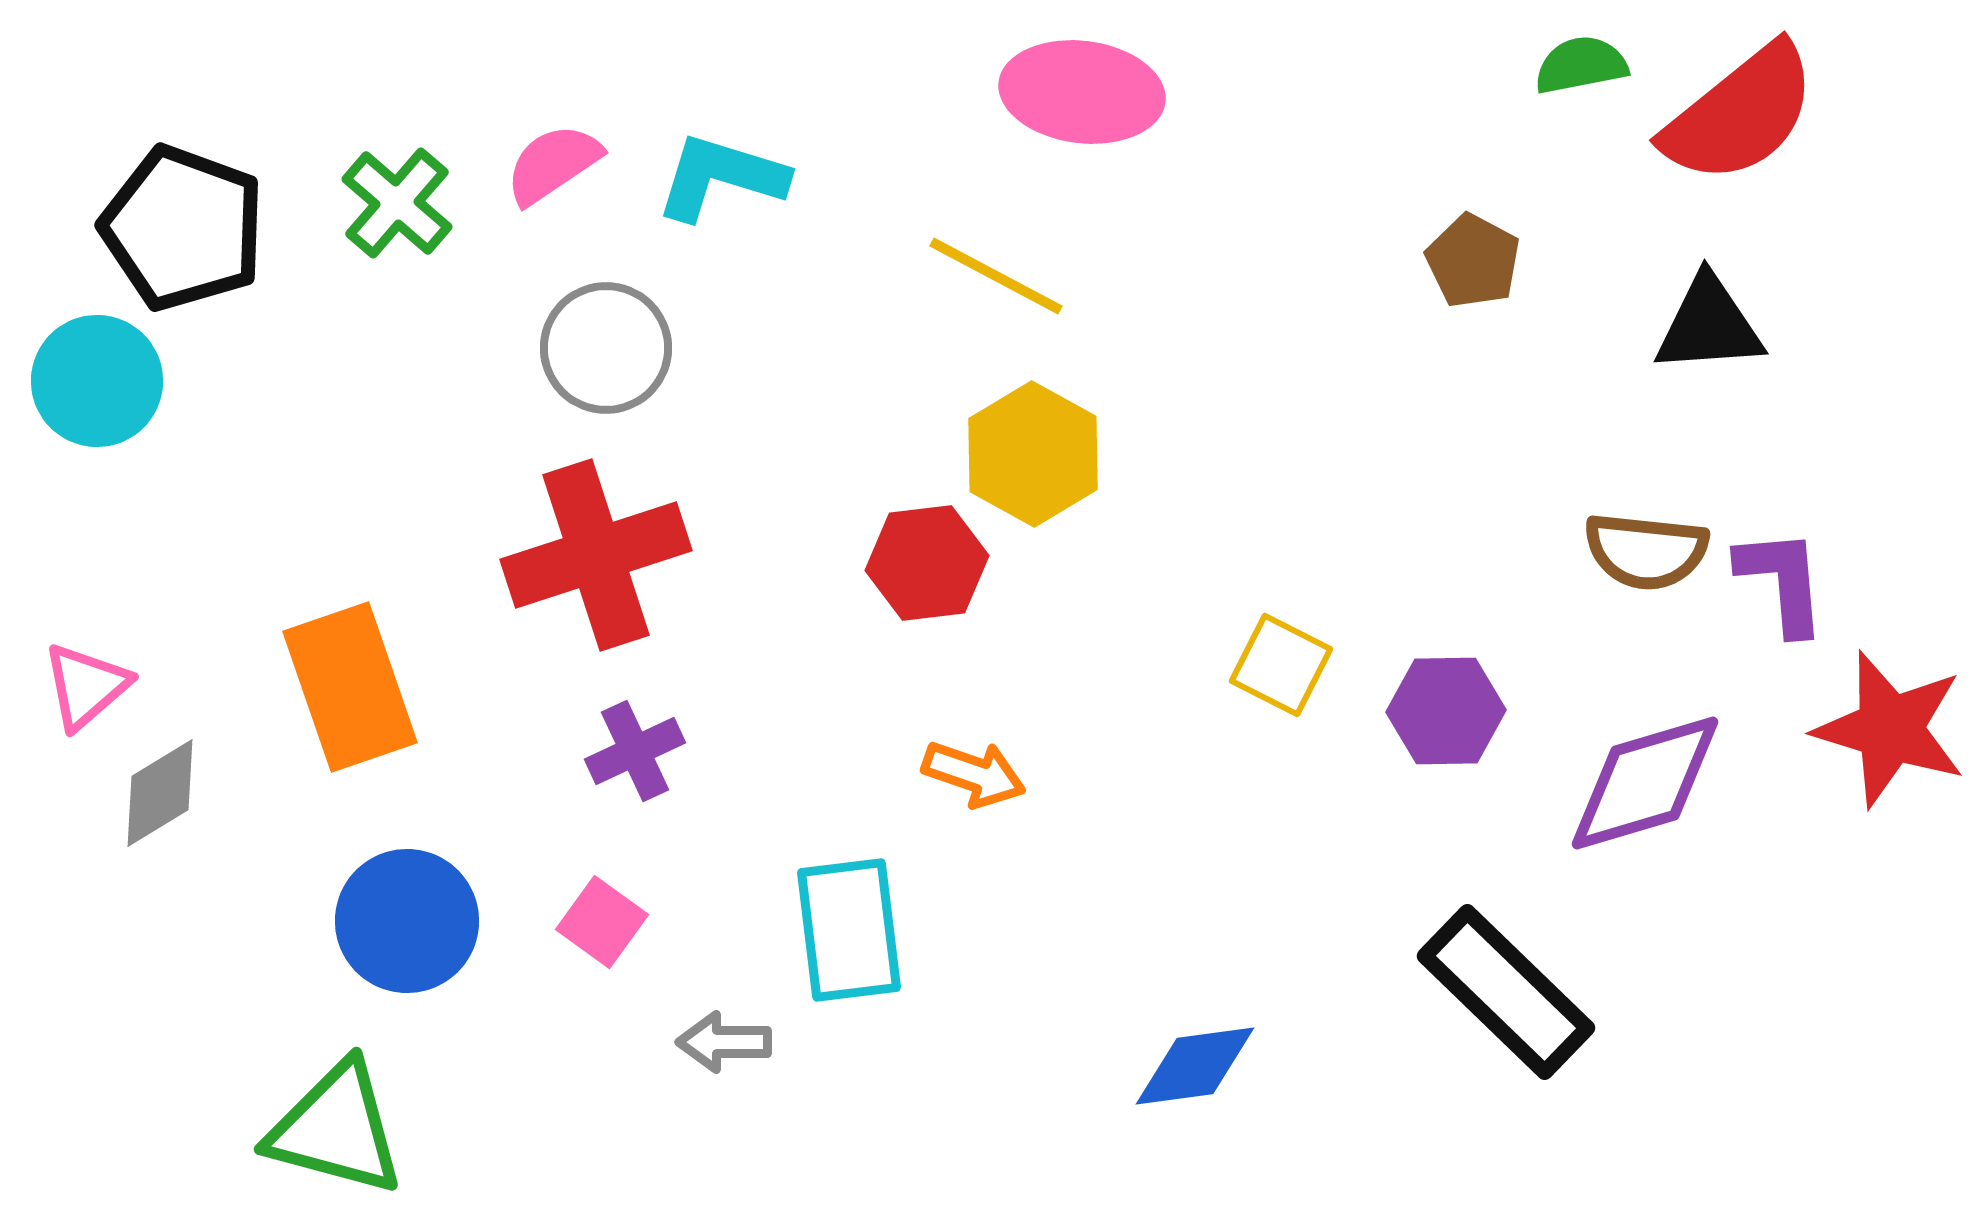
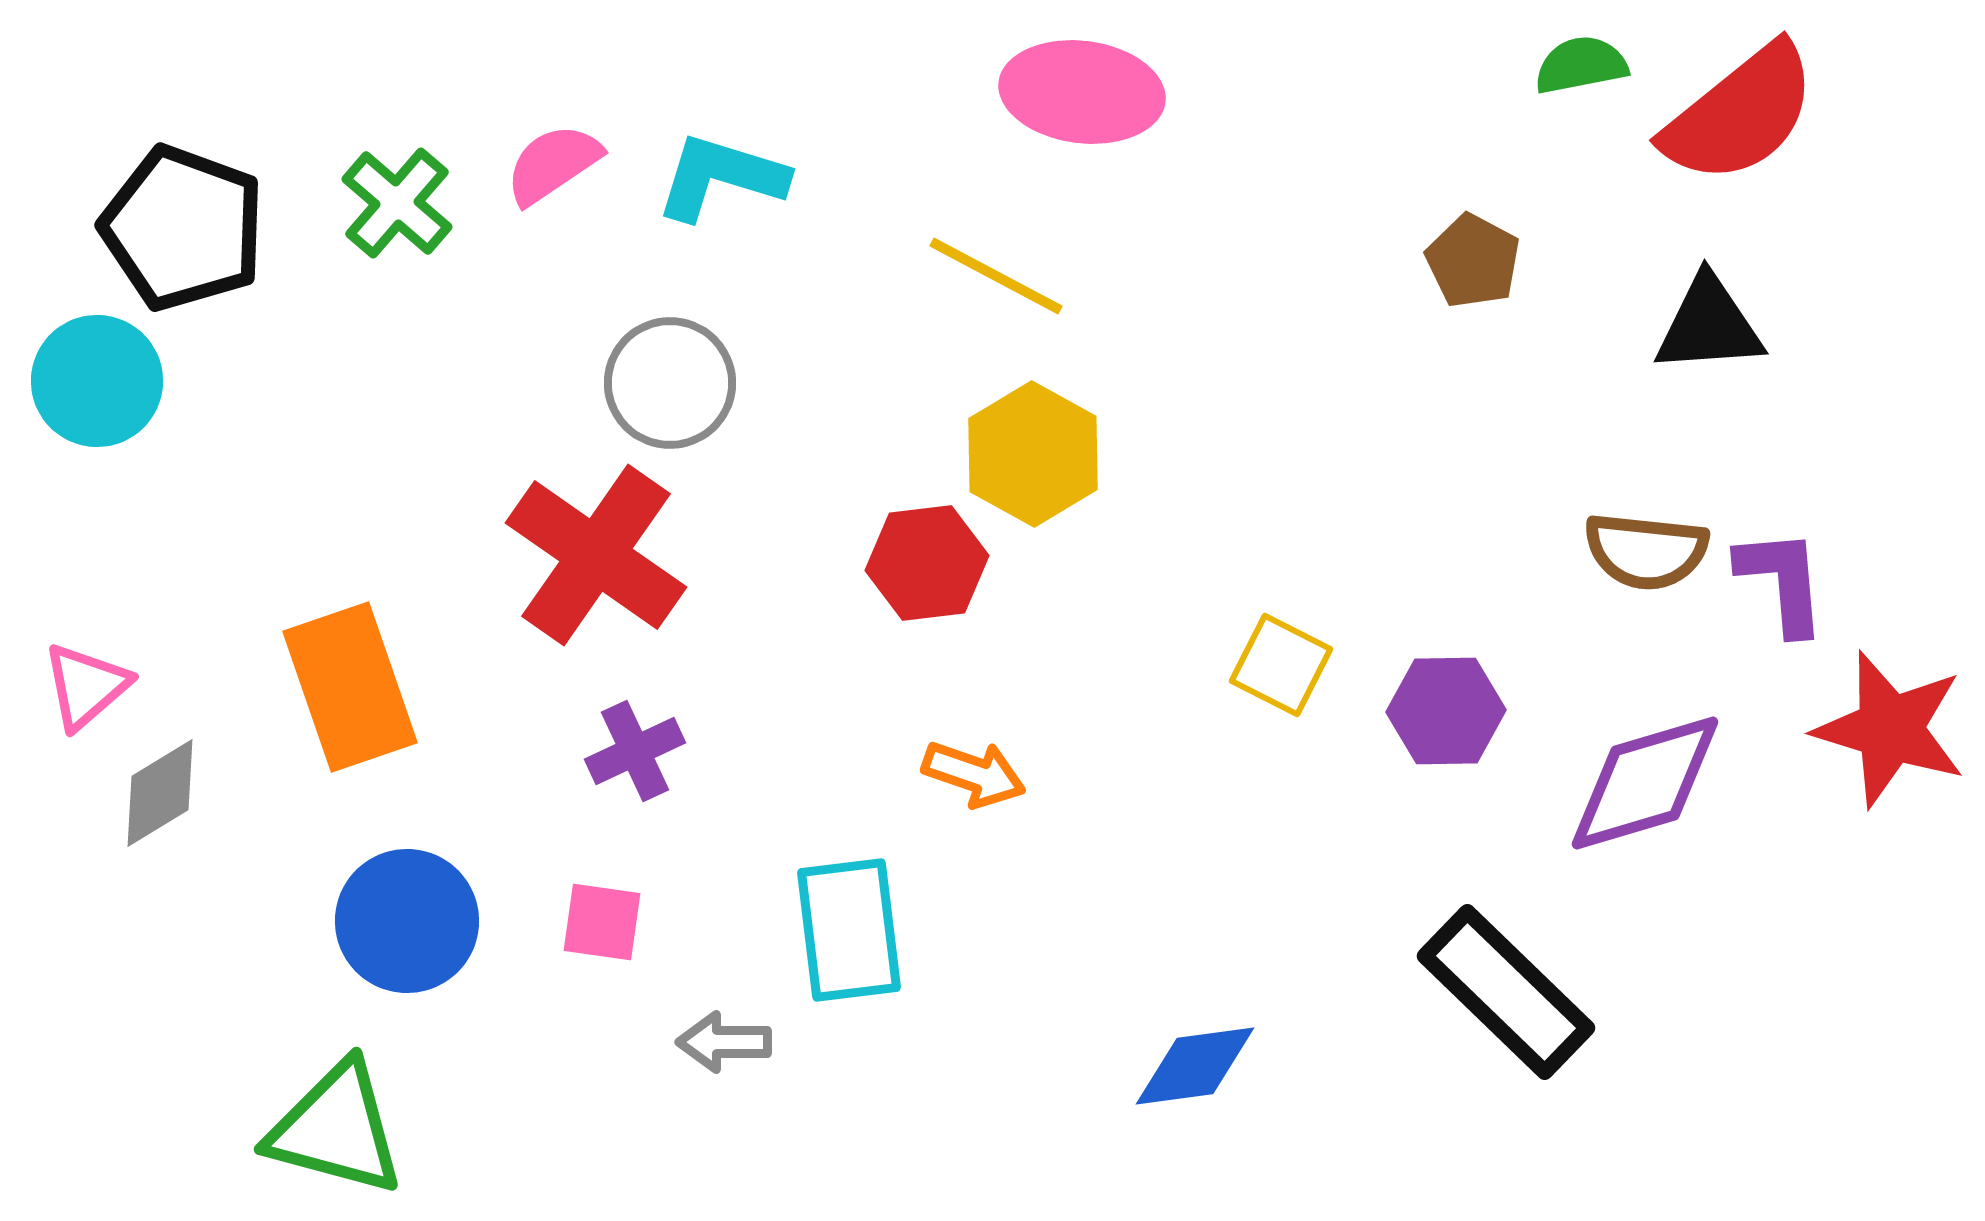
gray circle: moved 64 px right, 35 px down
red cross: rotated 37 degrees counterclockwise
pink square: rotated 28 degrees counterclockwise
